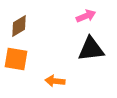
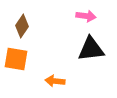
pink arrow: rotated 30 degrees clockwise
brown diamond: moved 3 px right; rotated 25 degrees counterclockwise
